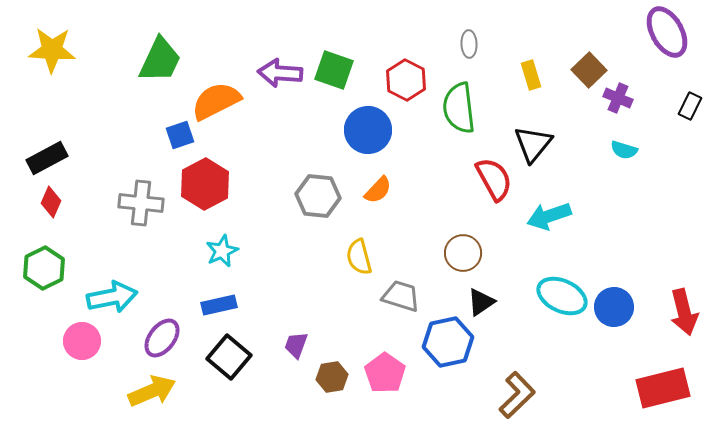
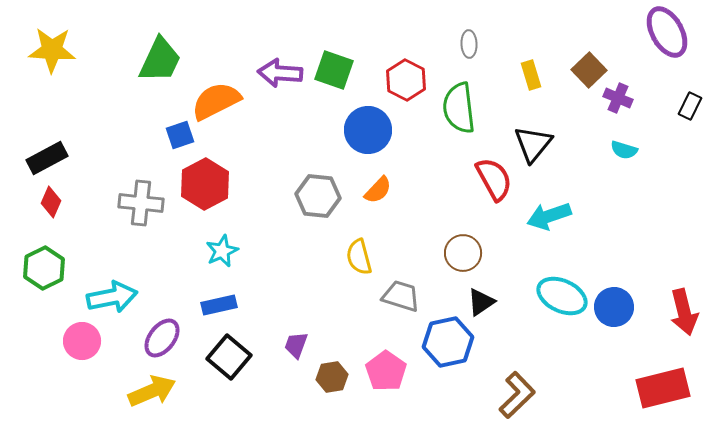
pink pentagon at (385, 373): moved 1 px right, 2 px up
